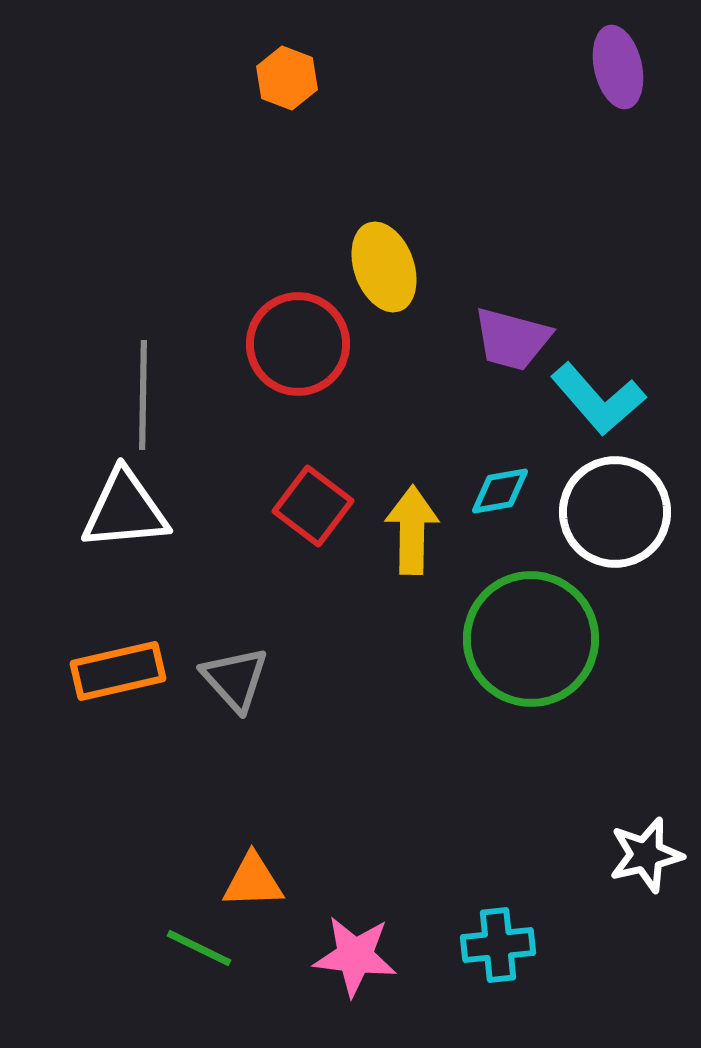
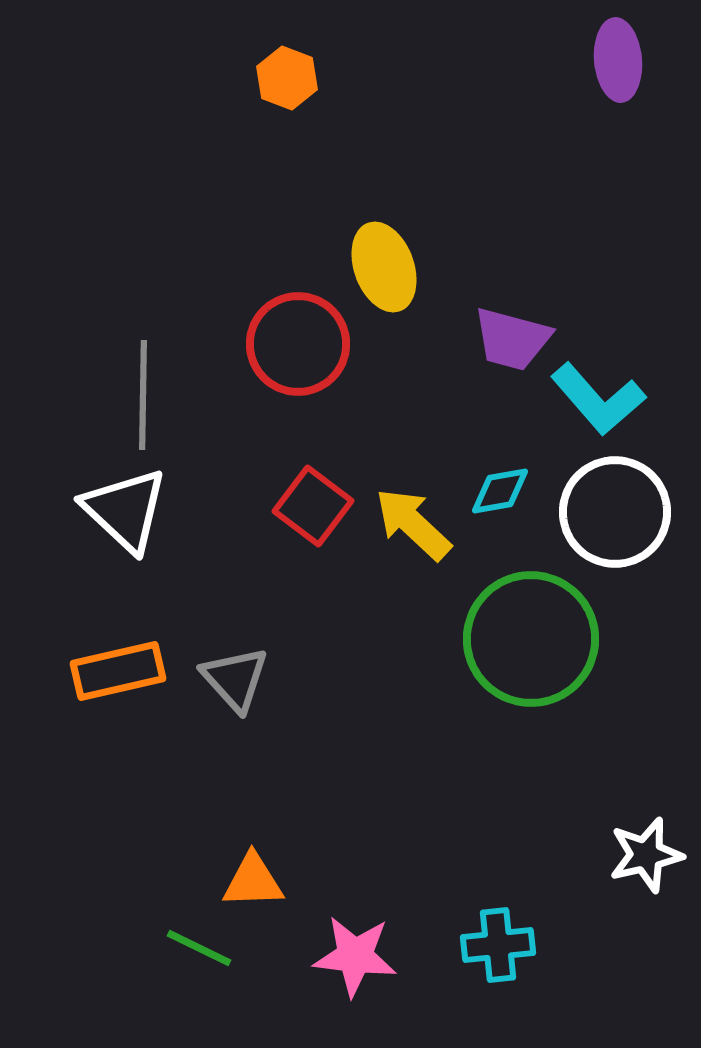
purple ellipse: moved 7 px up; rotated 8 degrees clockwise
white triangle: rotated 48 degrees clockwise
yellow arrow: moved 1 px right, 6 px up; rotated 48 degrees counterclockwise
